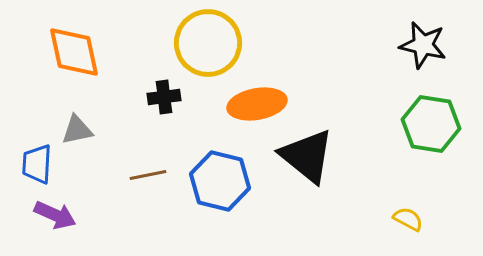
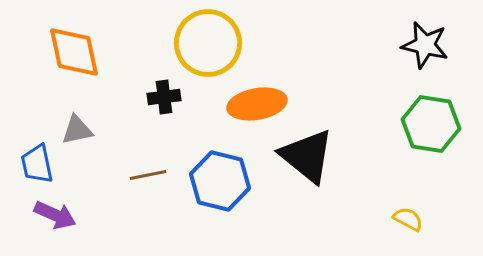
black star: moved 2 px right
blue trapezoid: rotated 15 degrees counterclockwise
